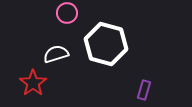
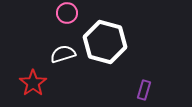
white hexagon: moved 1 px left, 2 px up
white semicircle: moved 7 px right
